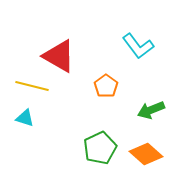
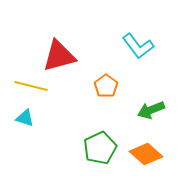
red triangle: rotated 45 degrees counterclockwise
yellow line: moved 1 px left
